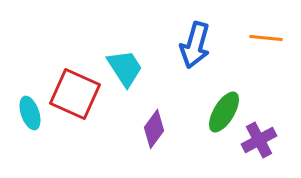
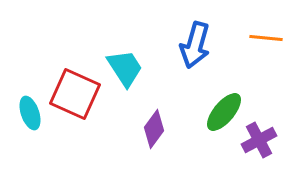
green ellipse: rotated 9 degrees clockwise
